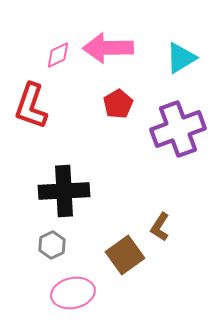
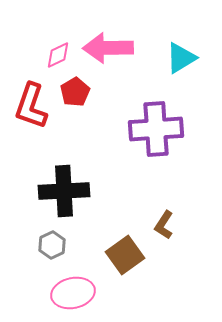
red pentagon: moved 43 px left, 12 px up
purple cross: moved 22 px left; rotated 16 degrees clockwise
brown L-shape: moved 4 px right, 2 px up
